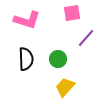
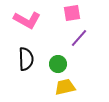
pink L-shape: rotated 12 degrees clockwise
purple line: moved 7 px left
green circle: moved 5 px down
yellow trapezoid: rotated 35 degrees clockwise
